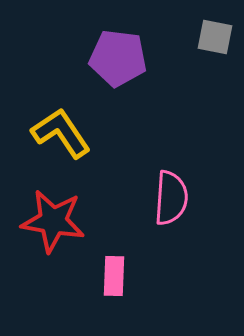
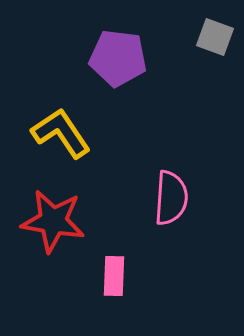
gray square: rotated 9 degrees clockwise
